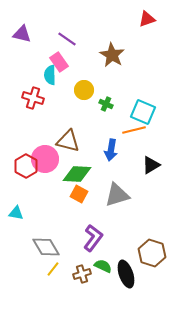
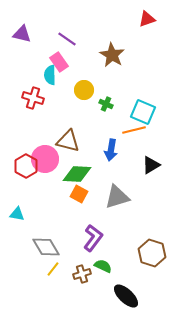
gray triangle: moved 2 px down
cyan triangle: moved 1 px right, 1 px down
black ellipse: moved 22 px down; rotated 28 degrees counterclockwise
